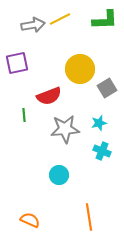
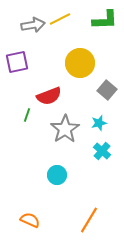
purple square: moved 1 px up
yellow circle: moved 6 px up
gray square: moved 2 px down; rotated 18 degrees counterclockwise
green line: moved 3 px right; rotated 24 degrees clockwise
gray star: rotated 28 degrees counterclockwise
cyan cross: rotated 18 degrees clockwise
cyan circle: moved 2 px left
orange line: moved 3 px down; rotated 40 degrees clockwise
